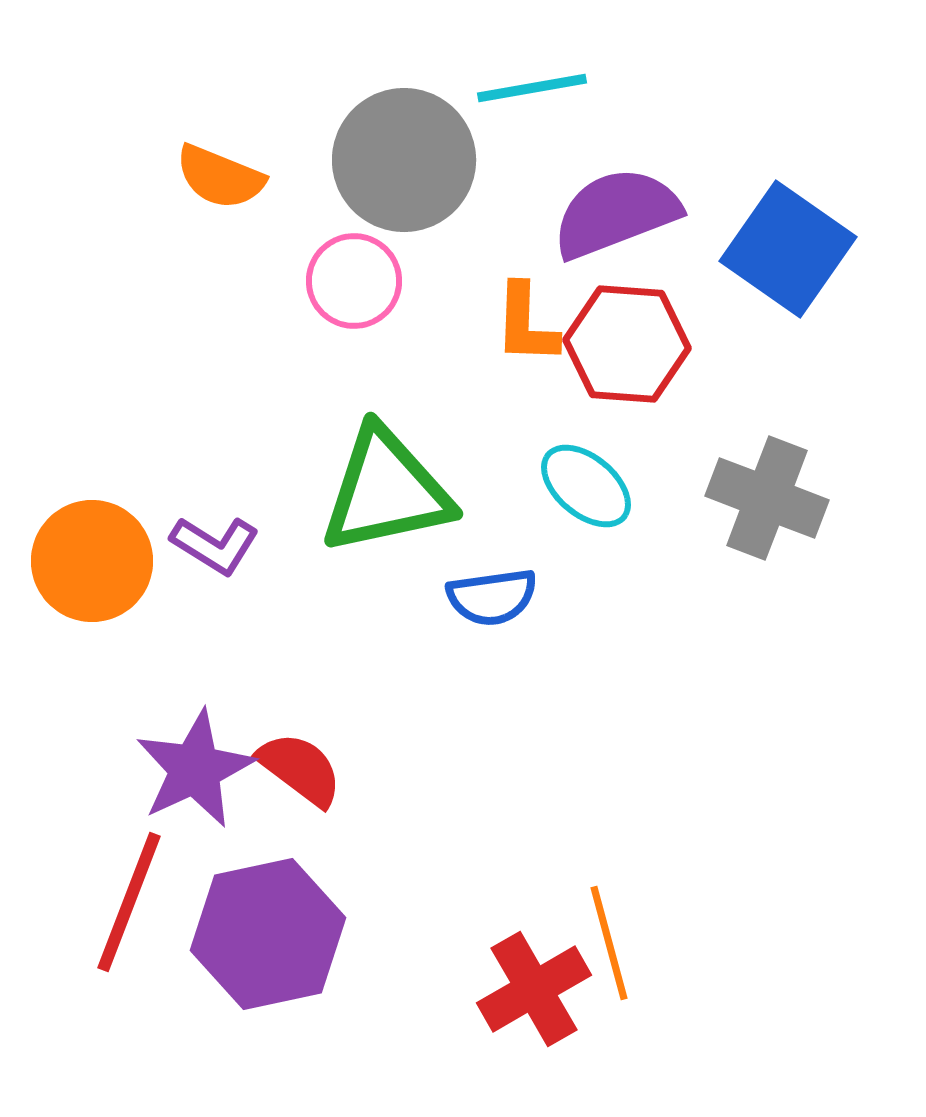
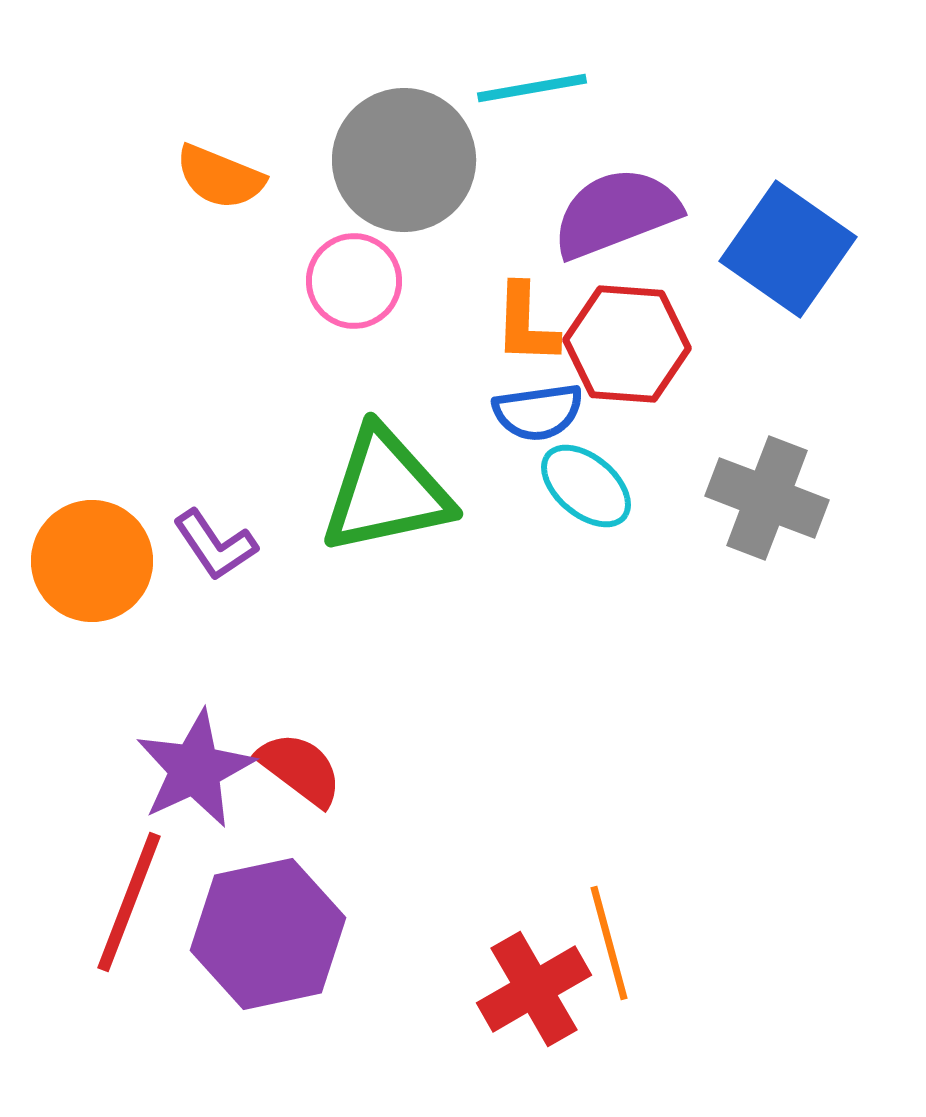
purple L-shape: rotated 24 degrees clockwise
blue semicircle: moved 46 px right, 185 px up
